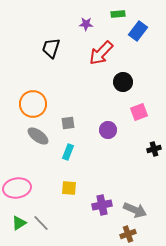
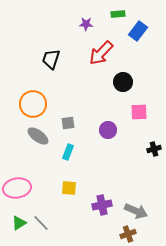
black trapezoid: moved 11 px down
pink square: rotated 18 degrees clockwise
gray arrow: moved 1 px right, 1 px down
